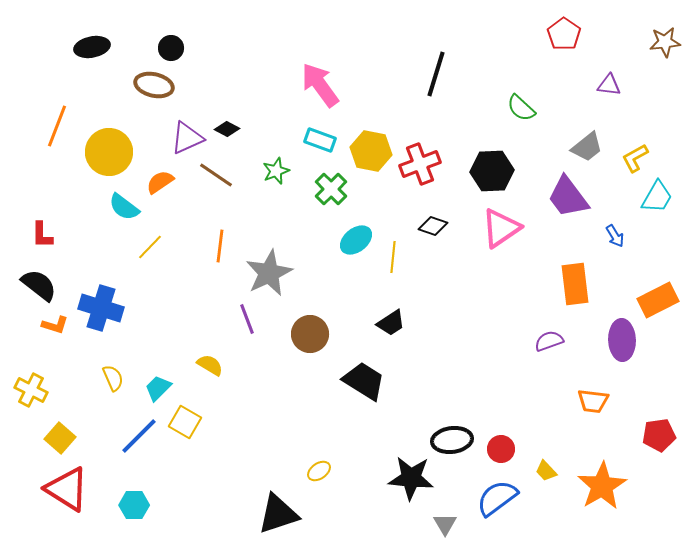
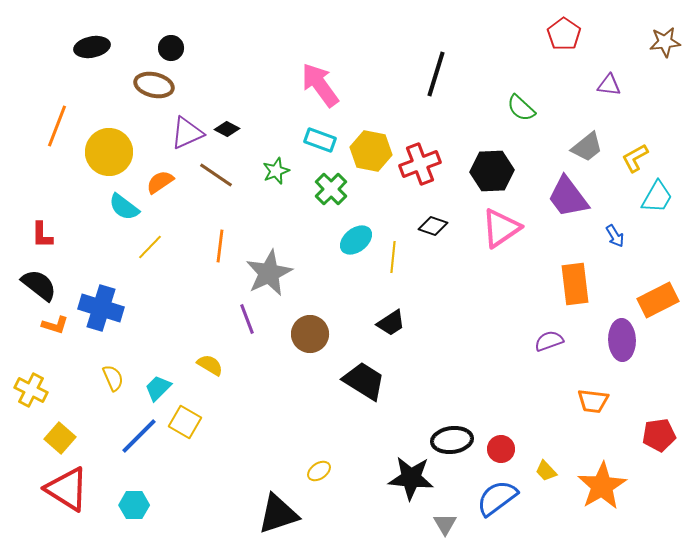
purple triangle at (187, 138): moved 5 px up
